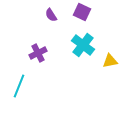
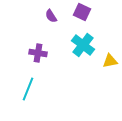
purple semicircle: moved 1 px down
purple cross: rotated 36 degrees clockwise
cyan line: moved 9 px right, 3 px down
